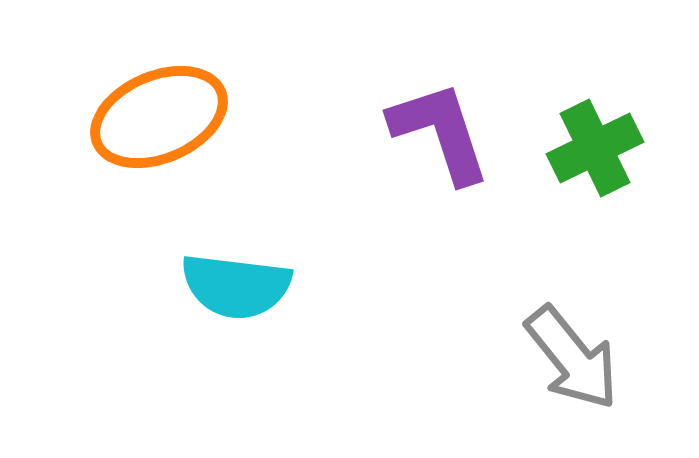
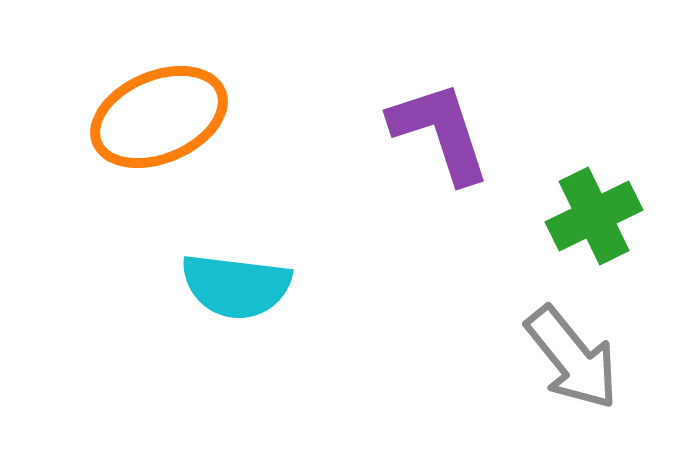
green cross: moved 1 px left, 68 px down
